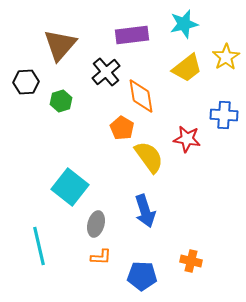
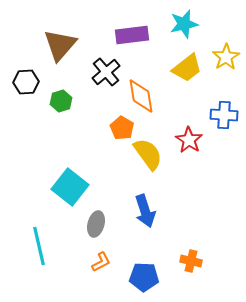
red star: moved 2 px right, 1 px down; rotated 24 degrees clockwise
yellow semicircle: moved 1 px left, 3 px up
orange L-shape: moved 5 px down; rotated 30 degrees counterclockwise
blue pentagon: moved 2 px right, 1 px down
